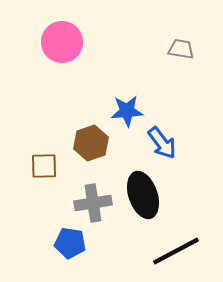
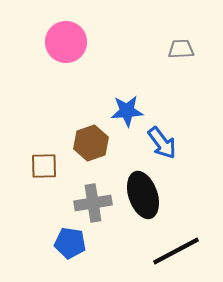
pink circle: moved 4 px right
gray trapezoid: rotated 12 degrees counterclockwise
